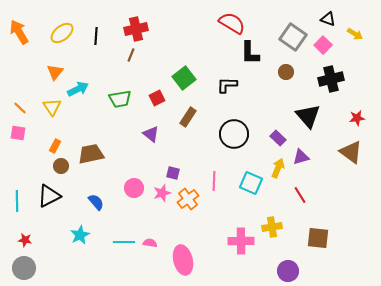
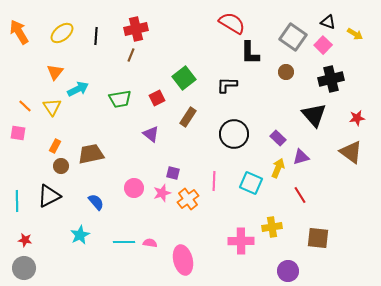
black triangle at (328, 19): moved 3 px down
orange line at (20, 108): moved 5 px right, 2 px up
black triangle at (308, 116): moved 6 px right, 1 px up
